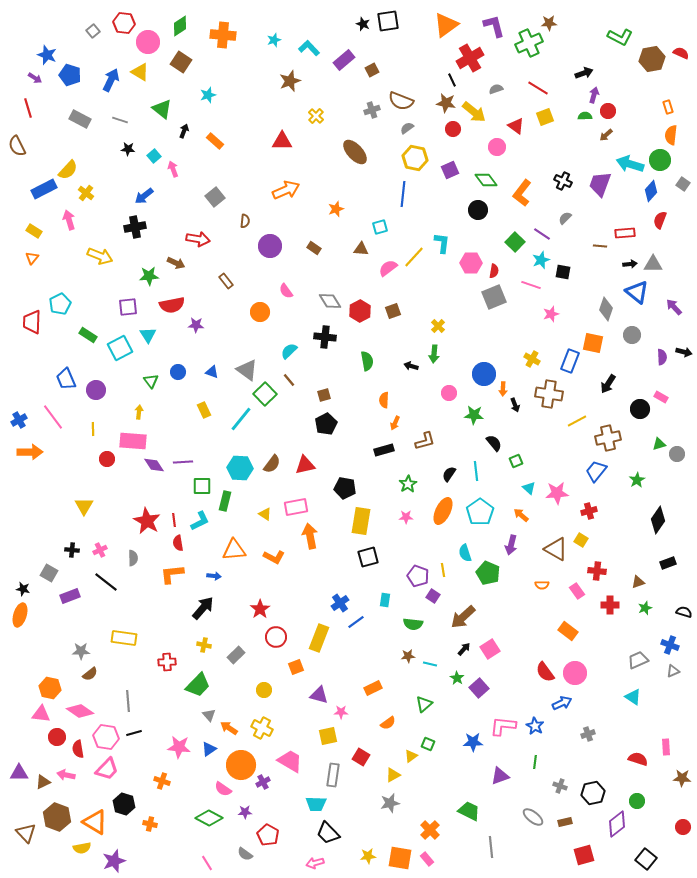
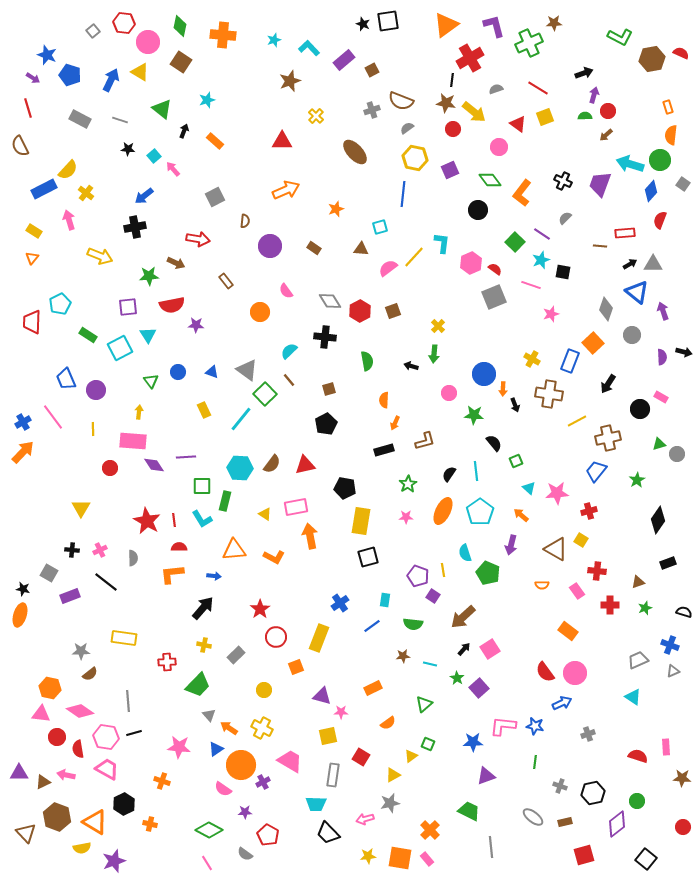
brown star at (549, 23): moved 5 px right
green diamond at (180, 26): rotated 45 degrees counterclockwise
purple arrow at (35, 78): moved 2 px left
black line at (452, 80): rotated 32 degrees clockwise
cyan star at (208, 95): moved 1 px left, 5 px down
red triangle at (516, 126): moved 2 px right, 2 px up
brown semicircle at (17, 146): moved 3 px right
pink circle at (497, 147): moved 2 px right
pink arrow at (173, 169): rotated 21 degrees counterclockwise
green diamond at (486, 180): moved 4 px right
gray square at (215, 197): rotated 12 degrees clockwise
pink hexagon at (471, 263): rotated 25 degrees counterclockwise
black arrow at (630, 264): rotated 24 degrees counterclockwise
red semicircle at (494, 271): moved 1 px right, 2 px up; rotated 64 degrees counterclockwise
purple arrow at (674, 307): moved 11 px left, 4 px down; rotated 24 degrees clockwise
orange square at (593, 343): rotated 35 degrees clockwise
brown square at (324, 395): moved 5 px right, 6 px up
blue cross at (19, 420): moved 4 px right, 2 px down
orange arrow at (30, 452): moved 7 px left; rotated 45 degrees counterclockwise
red circle at (107, 459): moved 3 px right, 9 px down
purple line at (183, 462): moved 3 px right, 5 px up
yellow triangle at (84, 506): moved 3 px left, 2 px down
cyan L-shape at (200, 521): moved 2 px right, 2 px up; rotated 85 degrees clockwise
red semicircle at (178, 543): moved 1 px right, 4 px down; rotated 98 degrees clockwise
blue line at (356, 622): moved 16 px right, 4 px down
brown star at (408, 656): moved 5 px left
purple triangle at (319, 695): moved 3 px right, 1 px down
blue star at (535, 726): rotated 18 degrees counterclockwise
blue triangle at (209, 749): moved 7 px right
red semicircle at (638, 759): moved 3 px up
pink trapezoid at (107, 769): rotated 105 degrees counterclockwise
purple triangle at (500, 776): moved 14 px left
black hexagon at (124, 804): rotated 15 degrees clockwise
green diamond at (209, 818): moved 12 px down
pink arrow at (315, 863): moved 50 px right, 44 px up
